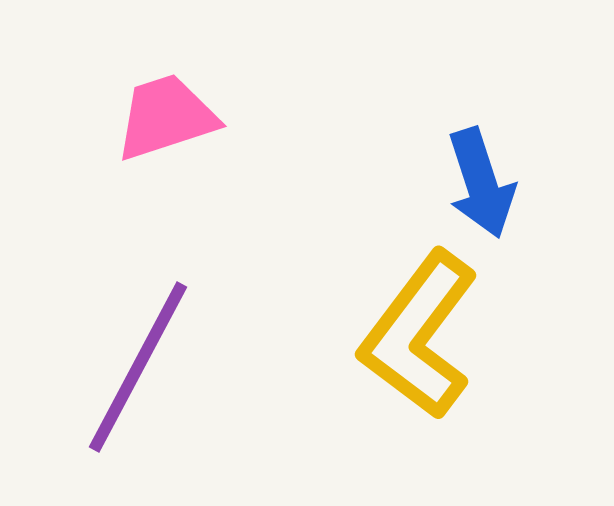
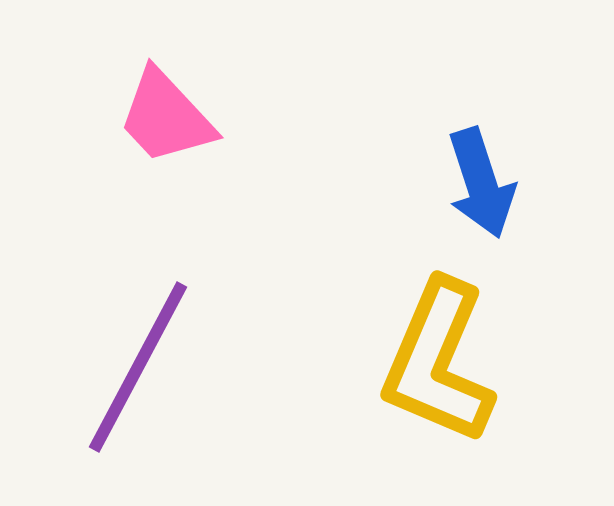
pink trapezoid: rotated 115 degrees counterclockwise
yellow L-shape: moved 19 px right, 27 px down; rotated 14 degrees counterclockwise
